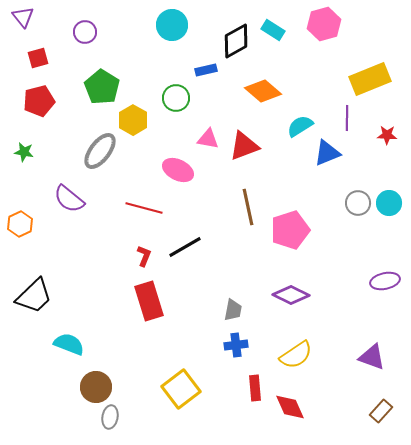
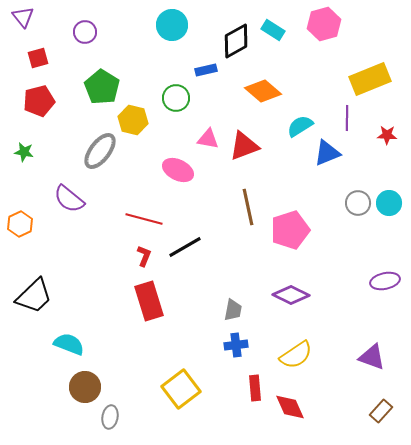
yellow hexagon at (133, 120): rotated 16 degrees counterclockwise
red line at (144, 208): moved 11 px down
brown circle at (96, 387): moved 11 px left
